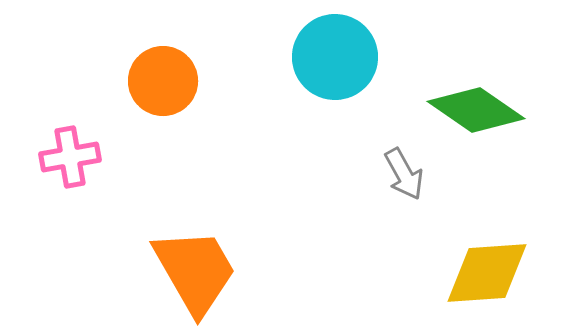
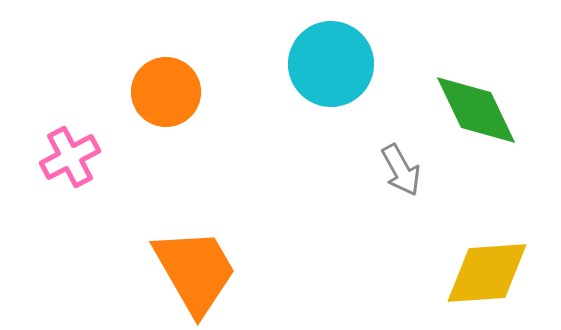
cyan circle: moved 4 px left, 7 px down
orange circle: moved 3 px right, 11 px down
green diamond: rotated 30 degrees clockwise
pink cross: rotated 18 degrees counterclockwise
gray arrow: moved 3 px left, 4 px up
